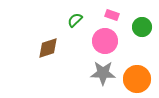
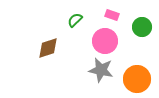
gray star: moved 2 px left, 3 px up; rotated 10 degrees clockwise
